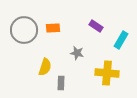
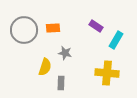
cyan rectangle: moved 5 px left
gray star: moved 12 px left
